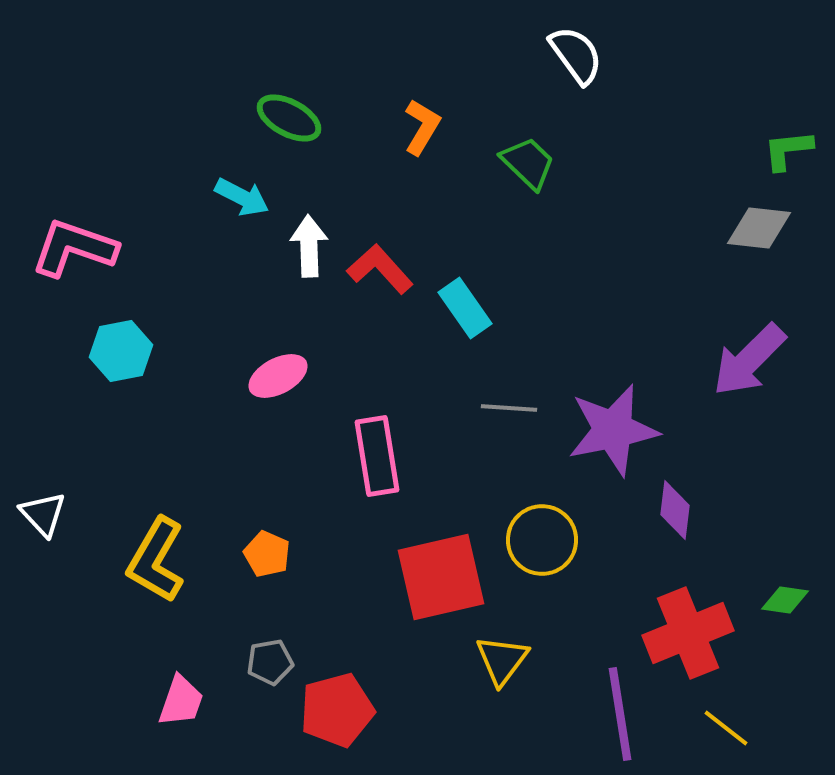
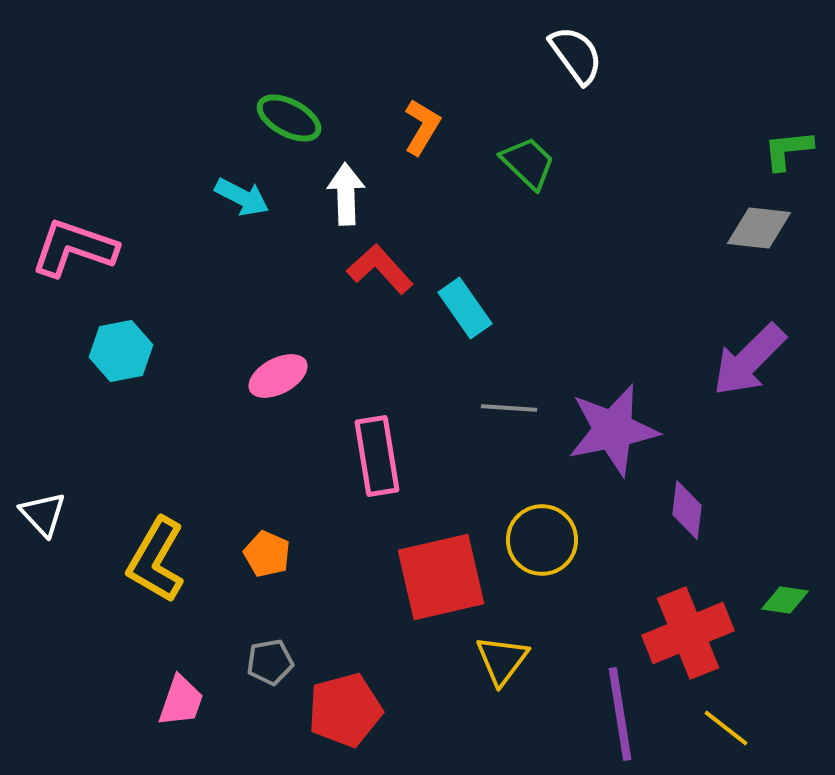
white arrow: moved 37 px right, 52 px up
purple diamond: moved 12 px right
red pentagon: moved 8 px right
